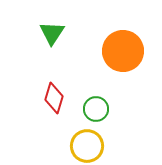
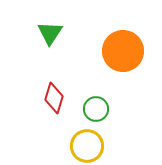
green triangle: moved 2 px left
